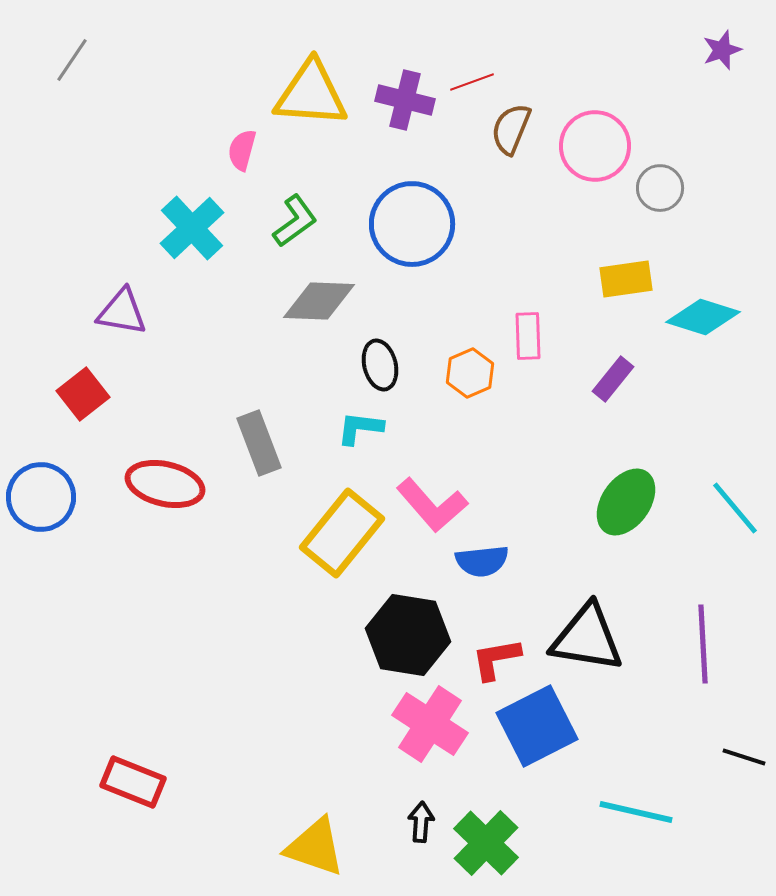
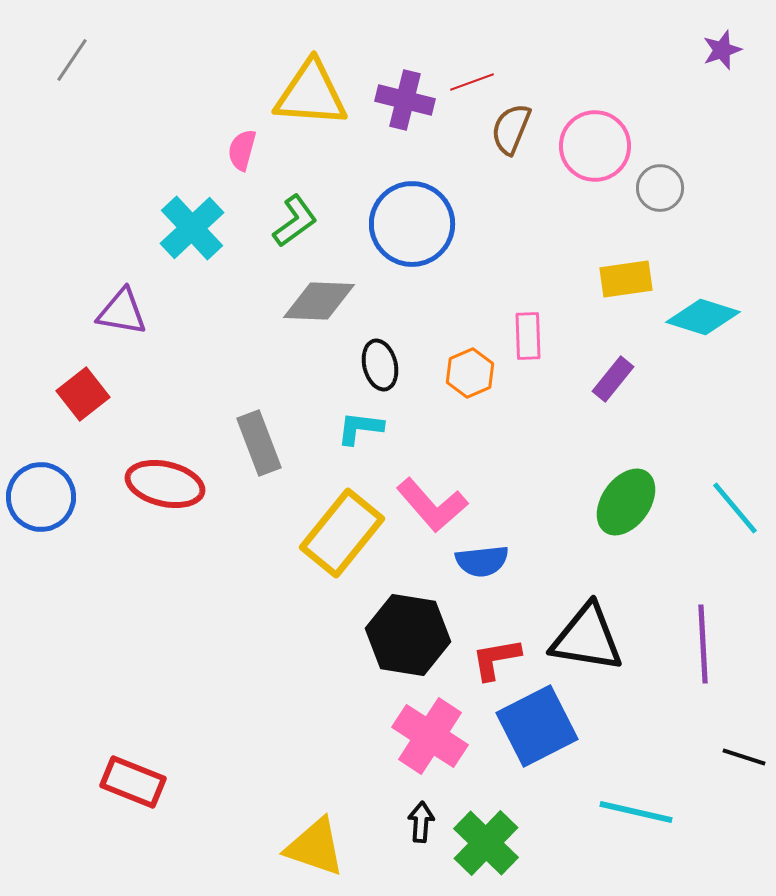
pink cross at (430, 724): moved 12 px down
